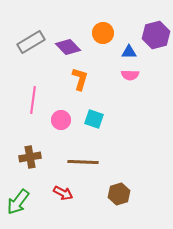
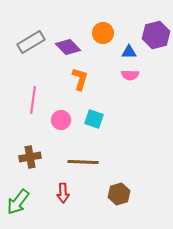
red arrow: rotated 60 degrees clockwise
